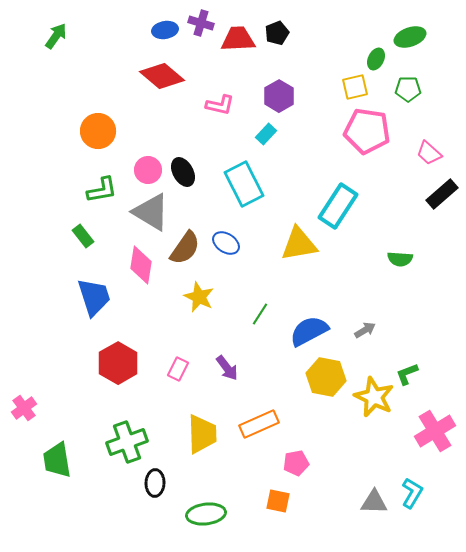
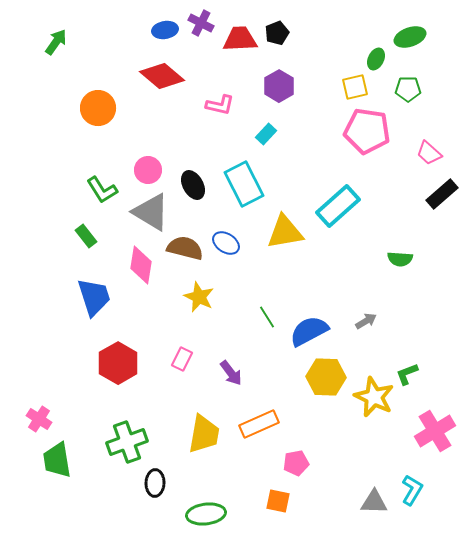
purple cross at (201, 23): rotated 10 degrees clockwise
green arrow at (56, 36): moved 6 px down
red trapezoid at (238, 39): moved 2 px right
purple hexagon at (279, 96): moved 10 px up
orange circle at (98, 131): moved 23 px up
black ellipse at (183, 172): moved 10 px right, 13 px down
green L-shape at (102, 190): rotated 68 degrees clockwise
cyan rectangle at (338, 206): rotated 15 degrees clockwise
green rectangle at (83, 236): moved 3 px right
yellow triangle at (299, 244): moved 14 px left, 12 px up
brown semicircle at (185, 248): rotated 111 degrees counterclockwise
green line at (260, 314): moved 7 px right, 3 px down; rotated 65 degrees counterclockwise
gray arrow at (365, 330): moved 1 px right, 9 px up
purple arrow at (227, 368): moved 4 px right, 5 px down
pink rectangle at (178, 369): moved 4 px right, 10 px up
yellow hexagon at (326, 377): rotated 9 degrees counterclockwise
pink cross at (24, 408): moved 15 px right, 11 px down; rotated 20 degrees counterclockwise
yellow trapezoid at (202, 434): moved 2 px right; rotated 12 degrees clockwise
cyan L-shape at (412, 493): moved 3 px up
